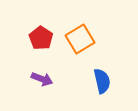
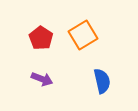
orange square: moved 3 px right, 4 px up
